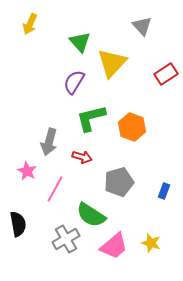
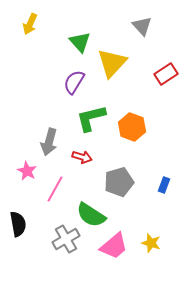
blue rectangle: moved 6 px up
